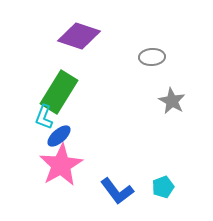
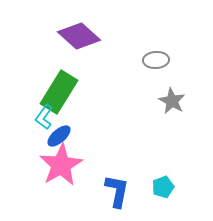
purple diamond: rotated 24 degrees clockwise
gray ellipse: moved 4 px right, 3 px down
cyan L-shape: rotated 15 degrees clockwise
blue L-shape: rotated 132 degrees counterclockwise
